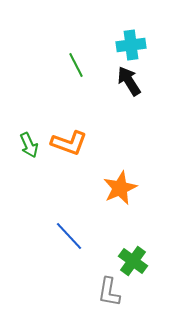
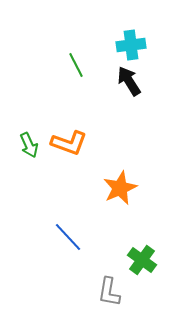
blue line: moved 1 px left, 1 px down
green cross: moved 9 px right, 1 px up
